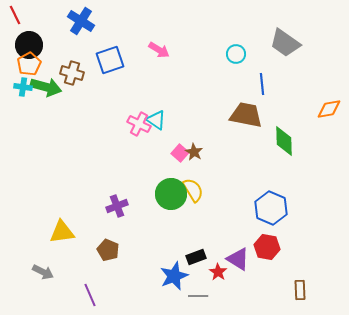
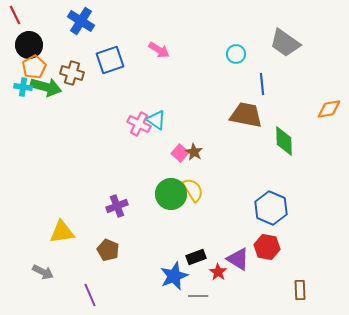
orange pentagon: moved 5 px right, 3 px down
